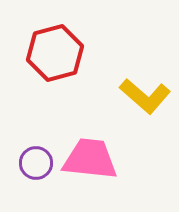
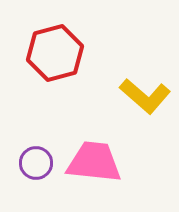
pink trapezoid: moved 4 px right, 3 px down
